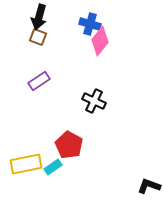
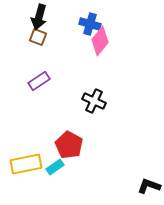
cyan rectangle: moved 2 px right
